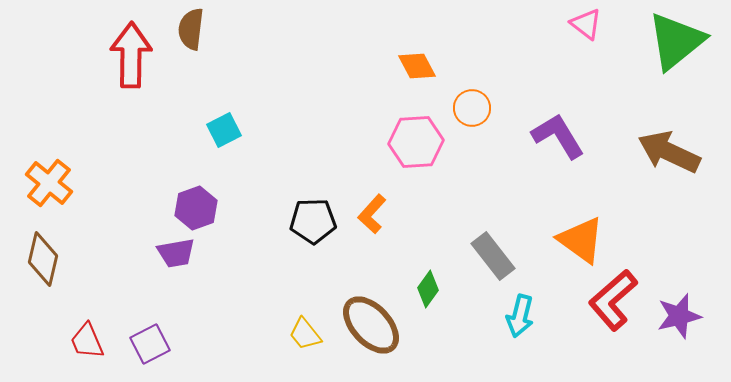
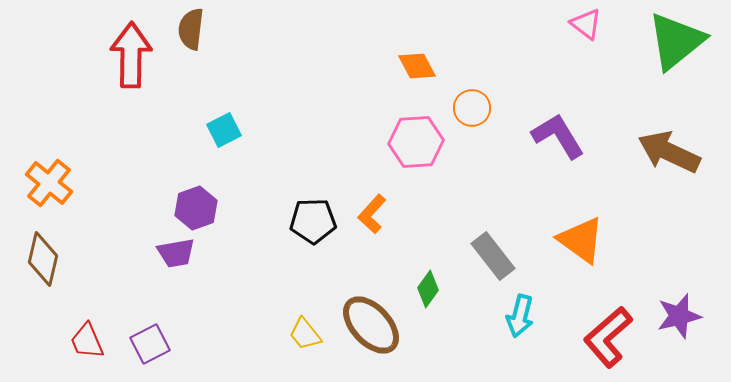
red L-shape: moved 5 px left, 37 px down
